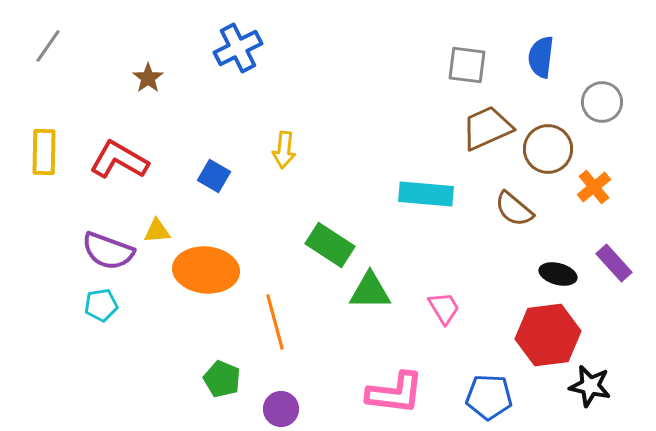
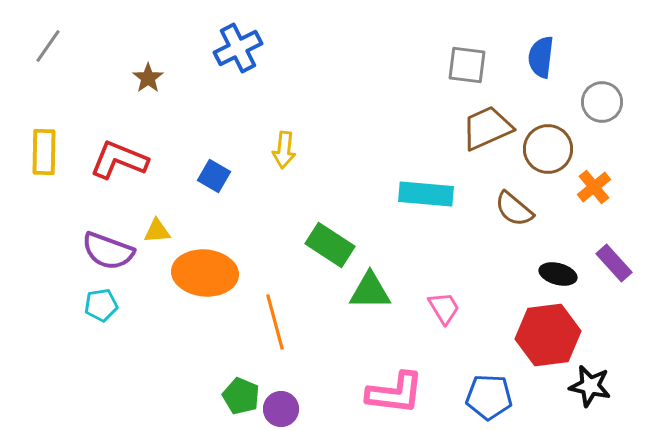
red L-shape: rotated 8 degrees counterclockwise
orange ellipse: moved 1 px left, 3 px down
green pentagon: moved 19 px right, 17 px down
